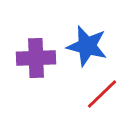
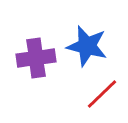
purple cross: rotated 6 degrees counterclockwise
